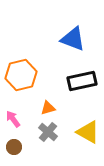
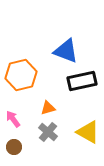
blue triangle: moved 7 px left, 12 px down
